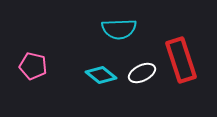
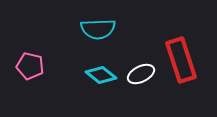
cyan semicircle: moved 21 px left
pink pentagon: moved 3 px left
white ellipse: moved 1 px left, 1 px down
